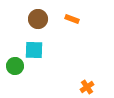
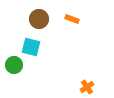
brown circle: moved 1 px right
cyan square: moved 3 px left, 3 px up; rotated 12 degrees clockwise
green circle: moved 1 px left, 1 px up
